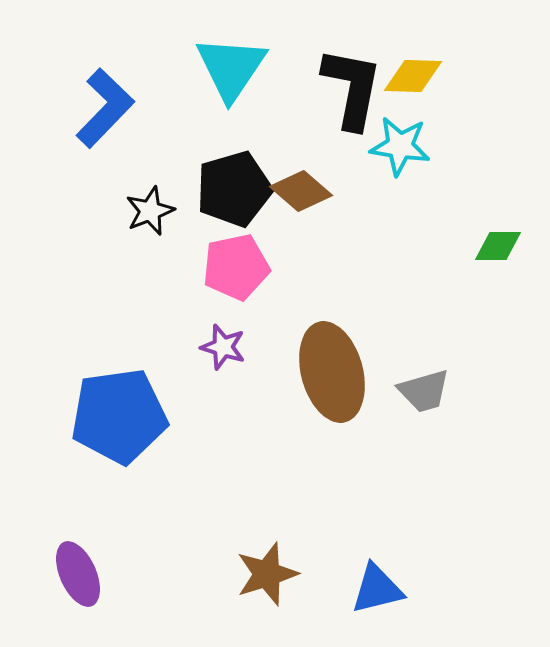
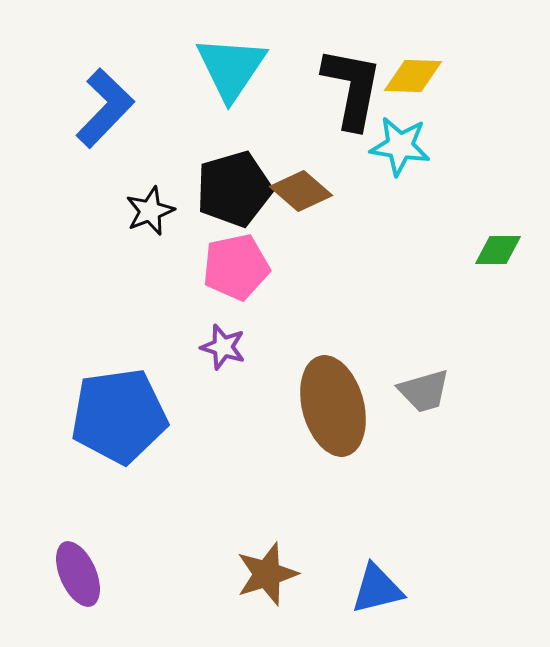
green diamond: moved 4 px down
brown ellipse: moved 1 px right, 34 px down
